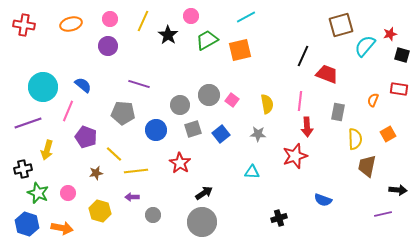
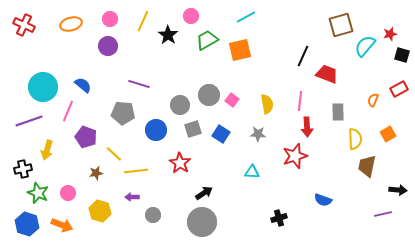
red cross at (24, 25): rotated 15 degrees clockwise
red rectangle at (399, 89): rotated 36 degrees counterclockwise
gray rectangle at (338, 112): rotated 12 degrees counterclockwise
purple line at (28, 123): moved 1 px right, 2 px up
blue square at (221, 134): rotated 18 degrees counterclockwise
orange arrow at (62, 228): moved 3 px up; rotated 10 degrees clockwise
